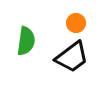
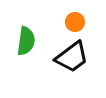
orange circle: moved 1 px left, 1 px up
